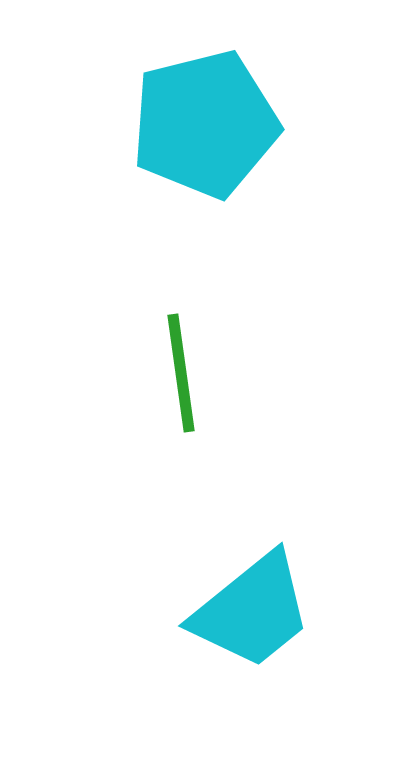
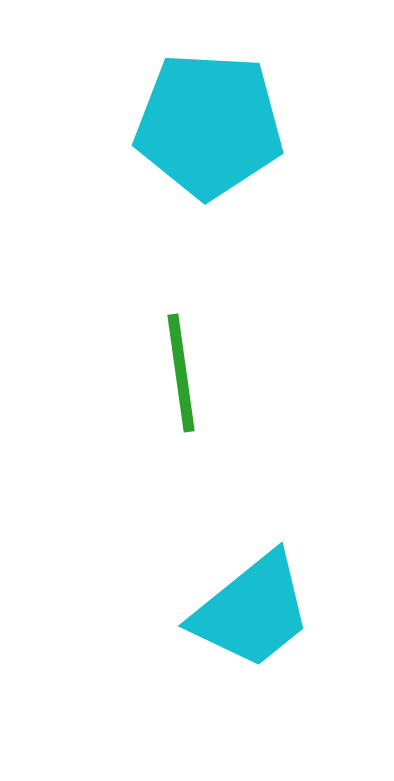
cyan pentagon: moved 4 px right, 1 px down; rotated 17 degrees clockwise
